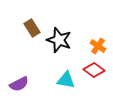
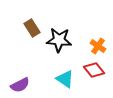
black star: rotated 15 degrees counterclockwise
red diamond: rotated 15 degrees clockwise
cyan triangle: moved 1 px left, 1 px up; rotated 24 degrees clockwise
purple semicircle: moved 1 px right, 1 px down
